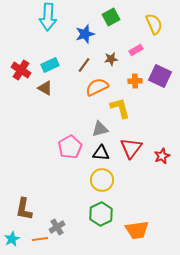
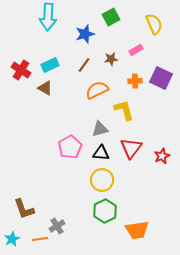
purple square: moved 1 px right, 2 px down
orange semicircle: moved 3 px down
yellow L-shape: moved 4 px right, 2 px down
brown L-shape: rotated 30 degrees counterclockwise
green hexagon: moved 4 px right, 3 px up
gray cross: moved 1 px up
